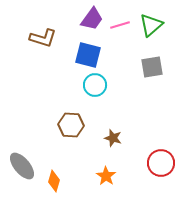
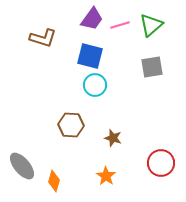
blue square: moved 2 px right, 1 px down
